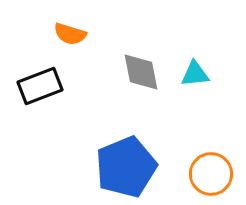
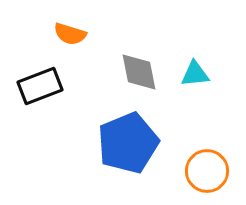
gray diamond: moved 2 px left
blue pentagon: moved 2 px right, 24 px up
orange circle: moved 4 px left, 3 px up
